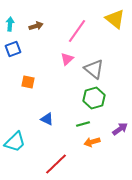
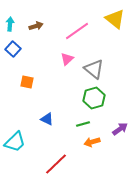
pink line: rotated 20 degrees clockwise
blue square: rotated 28 degrees counterclockwise
orange square: moved 1 px left
